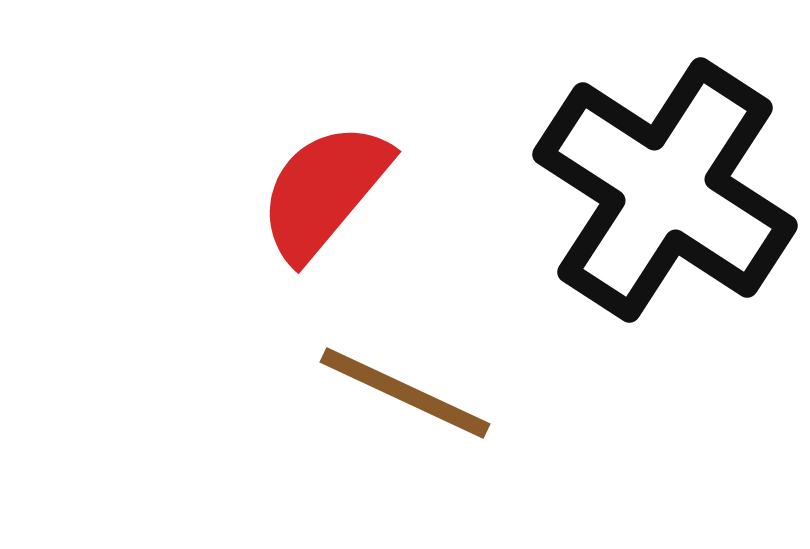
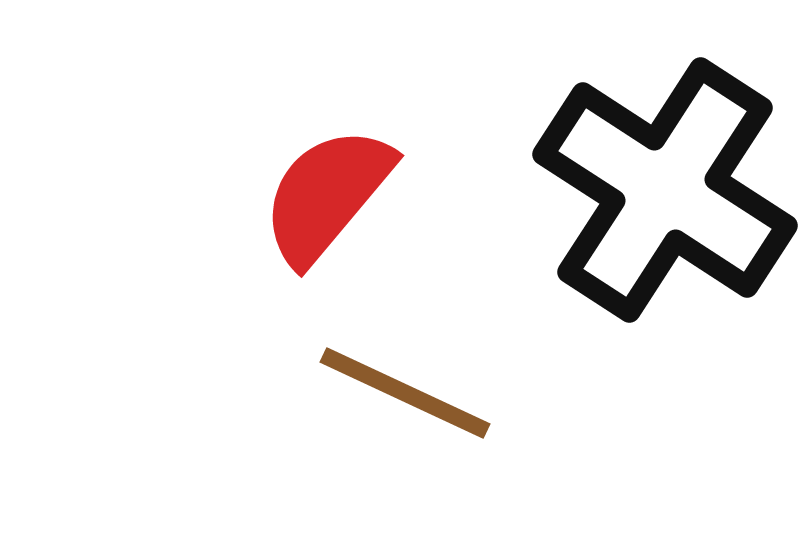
red semicircle: moved 3 px right, 4 px down
